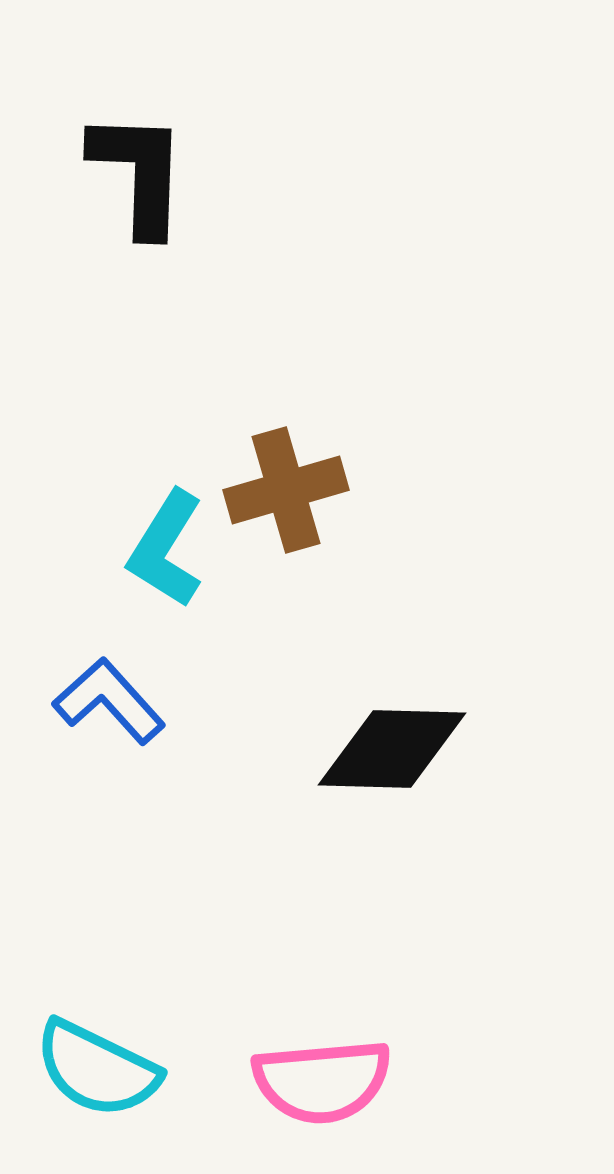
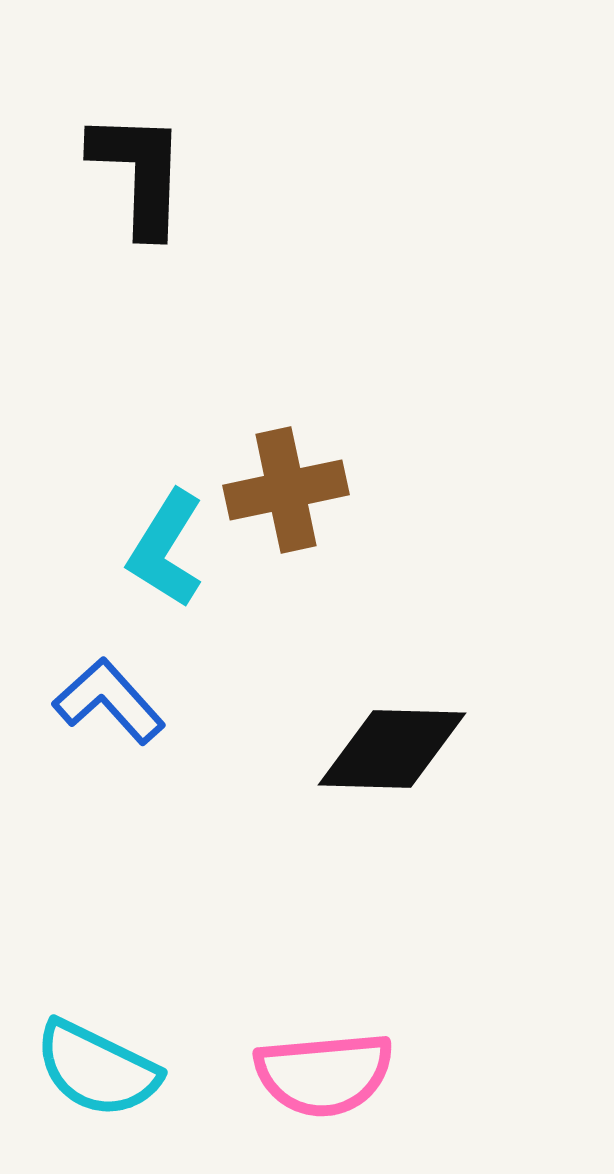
brown cross: rotated 4 degrees clockwise
pink semicircle: moved 2 px right, 7 px up
